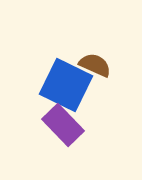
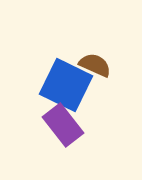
purple rectangle: rotated 6 degrees clockwise
